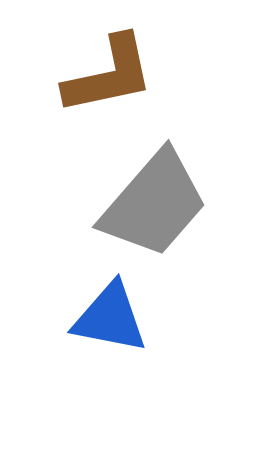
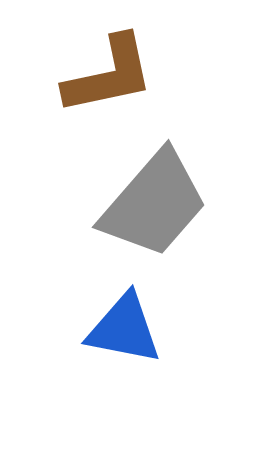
blue triangle: moved 14 px right, 11 px down
